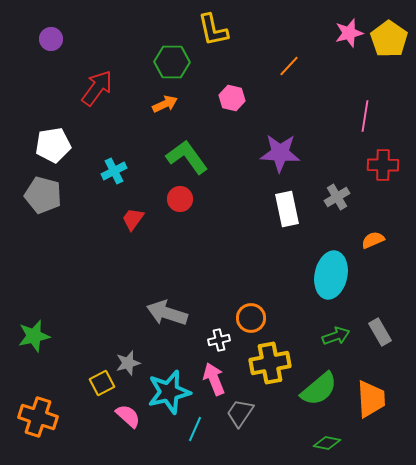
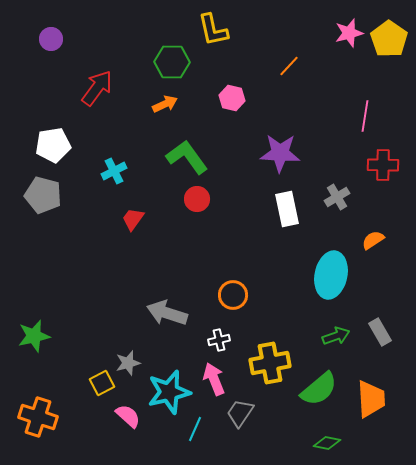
red circle: moved 17 px right
orange semicircle: rotated 10 degrees counterclockwise
orange circle: moved 18 px left, 23 px up
